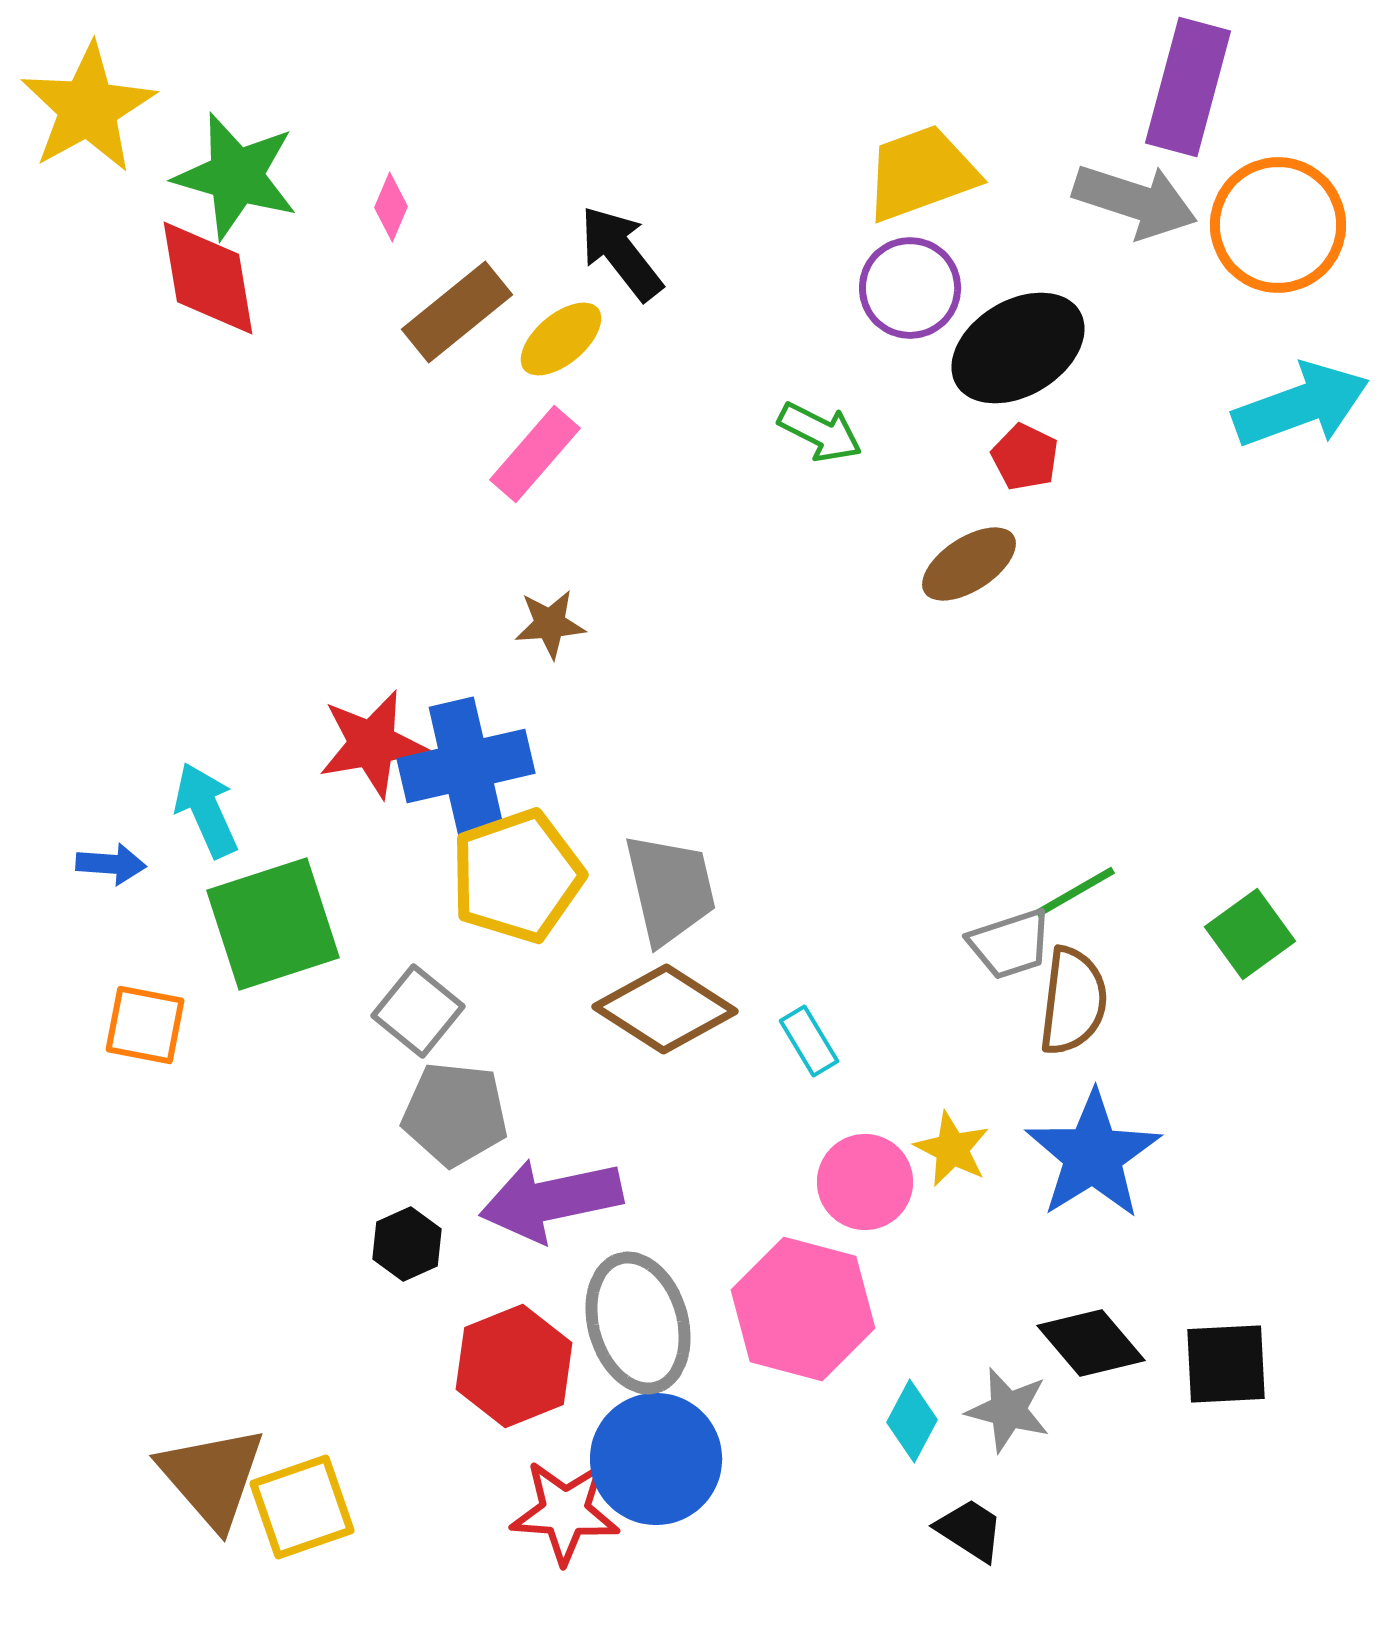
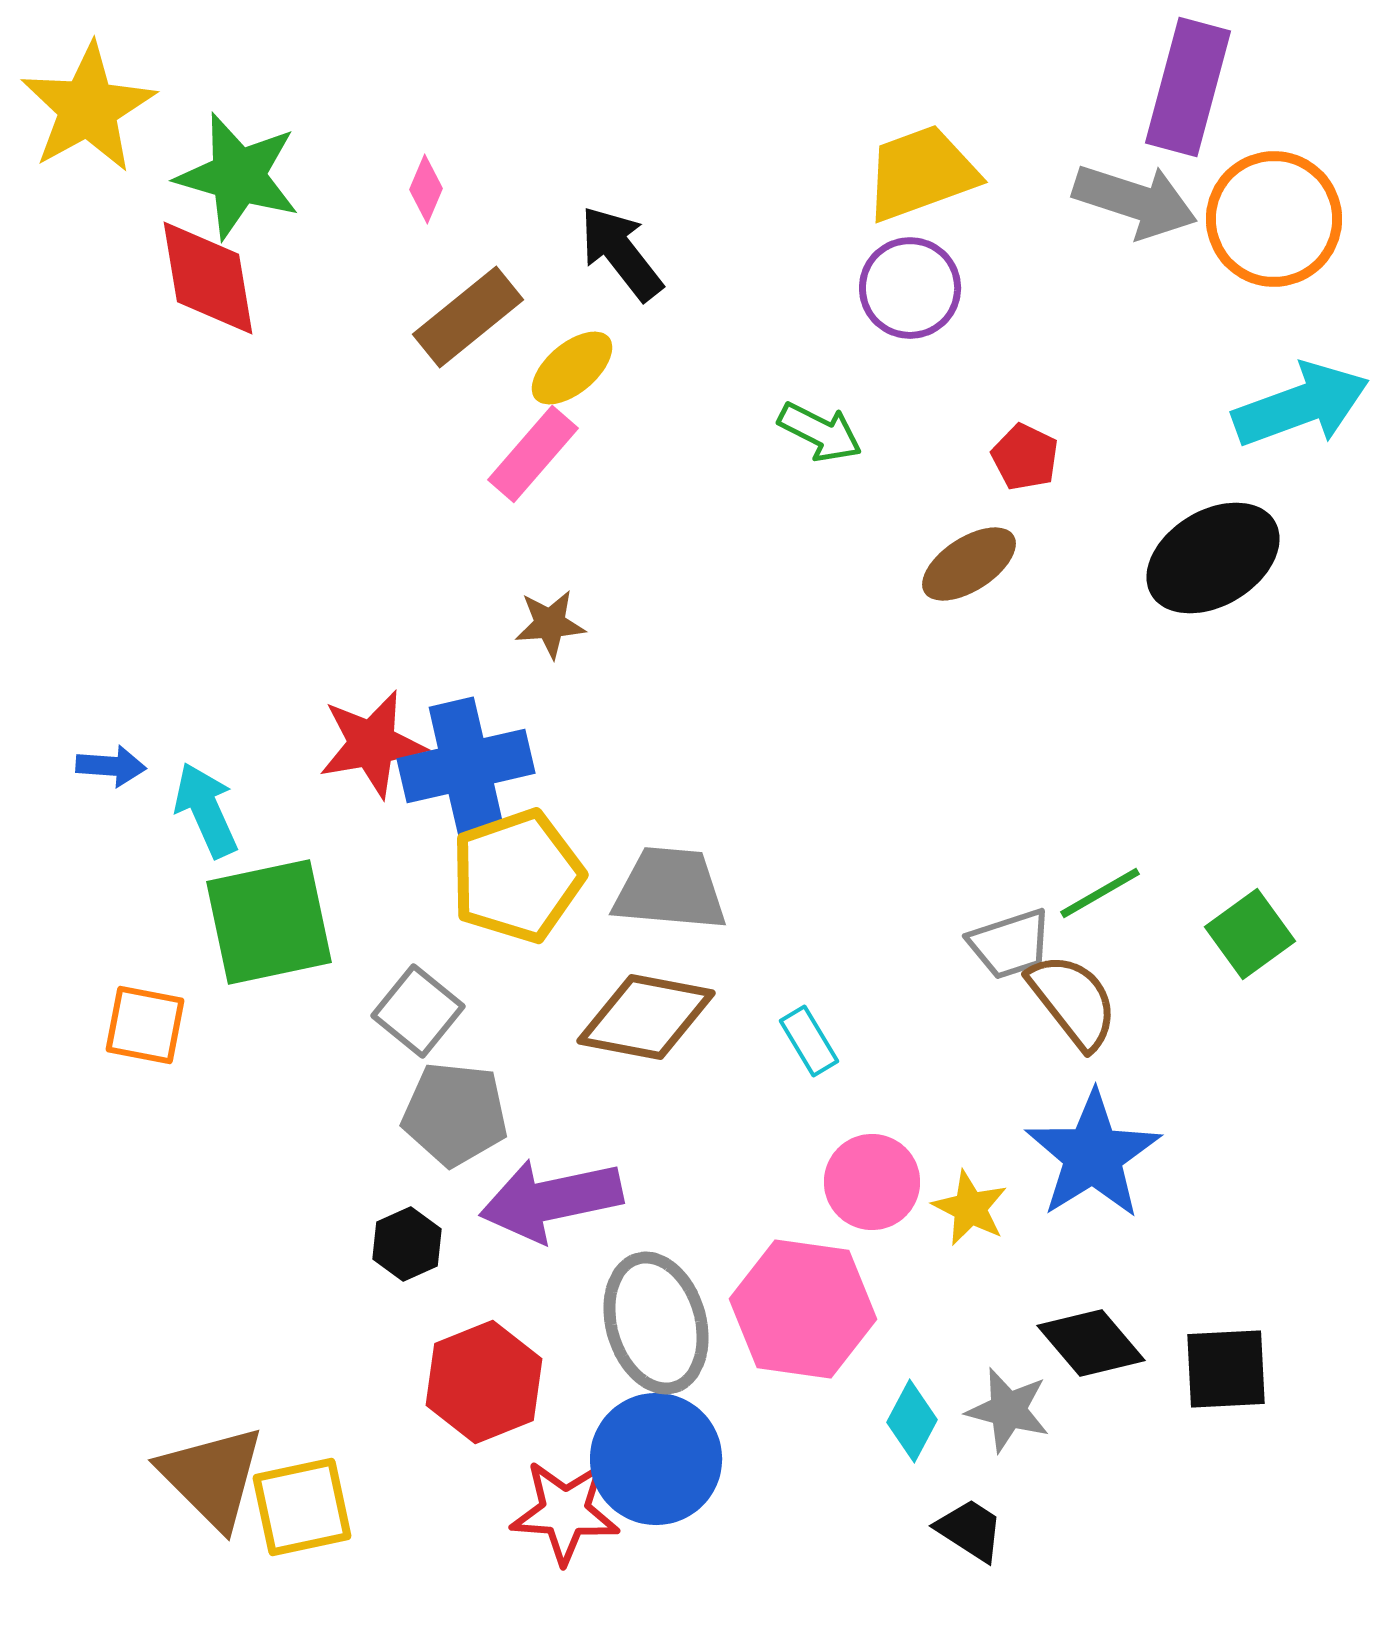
green star at (236, 176): moved 2 px right
pink diamond at (391, 207): moved 35 px right, 18 px up
orange circle at (1278, 225): moved 4 px left, 6 px up
brown rectangle at (457, 312): moved 11 px right, 5 px down
yellow ellipse at (561, 339): moved 11 px right, 29 px down
black ellipse at (1018, 348): moved 195 px right, 210 px down
pink rectangle at (535, 454): moved 2 px left
blue arrow at (111, 864): moved 98 px up
gray trapezoid at (670, 889): rotated 72 degrees counterclockwise
green line at (1075, 892): moved 25 px right, 1 px down
green square at (273, 924): moved 4 px left, 2 px up; rotated 6 degrees clockwise
brown semicircle at (1073, 1001): rotated 45 degrees counterclockwise
brown diamond at (665, 1009): moved 19 px left, 8 px down; rotated 22 degrees counterclockwise
yellow star at (952, 1149): moved 18 px right, 59 px down
pink circle at (865, 1182): moved 7 px right
pink hexagon at (803, 1309): rotated 7 degrees counterclockwise
gray ellipse at (638, 1323): moved 18 px right
black square at (1226, 1364): moved 5 px down
red hexagon at (514, 1366): moved 30 px left, 16 px down
brown triangle at (212, 1477): rotated 4 degrees counterclockwise
yellow square at (302, 1507): rotated 7 degrees clockwise
